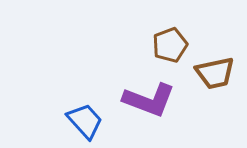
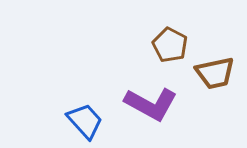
brown pentagon: rotated 24 degrees counterclockwise
purple L-shape: moved 2 px right, 4 px down; rotated 8 degrees clockwise
